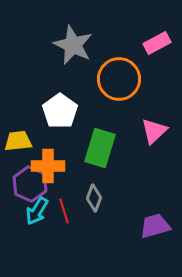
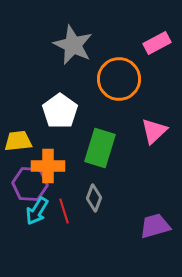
purple hexagon: rotated 20 degrees counterclockwise
